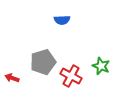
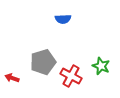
blue semicircle: moved 1 px right, 1 px up
